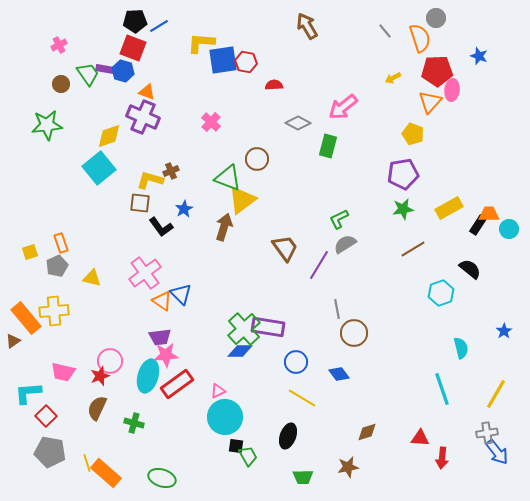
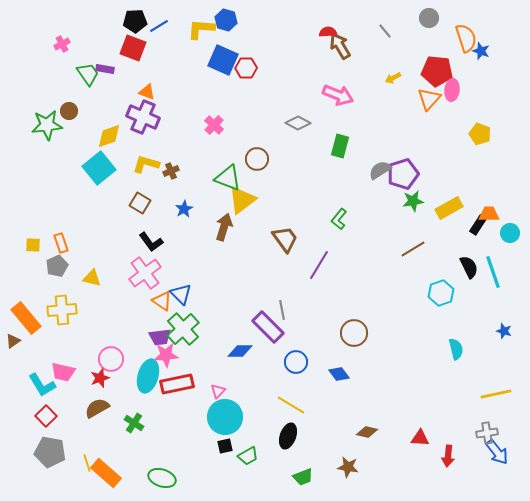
gray circle at (436, 18): moved 7 px left
brown arrow at (307, 26): moved 33 px right, 20 px down
orange semicircle at (420, 38): moved 46 px right
yellow L-shape at (201, 43): moved 14 px up
pink cross at (59, 45): moved 3 px right, 1 px up
blue star at (479, 56): moved 2 px right, 5 px up
blue square at (223, 60): rotated 32 degrees clockwise
red hexagon at (246, 62): moved 6 px down; rotated 10 degrees counterclockwise
blue hexagon at (123, 71): moved 103 px right, 51 px up
red pentagon at (437, 71): rotated 8 degrees clockwise
brown circle at (61, 84): moved 8 px right, 27 px down
red semicircle at (274, 85): moved 54 px right, 53 px up
orange triangle at (430, 102): moved 1 px left, 3 px up
pink arrow at (343, 107): moved 5 px left, 12 px up; rotated 120 degrees counterclockwise
pink cross at (211, 122): moved 3 px right, 3 px down
yellow pentagon at (413, 134): moved 67 px right
green rectangle at (328, 146): moved 12 px right
purple pentagon at (403, 174): rotated 8 degrees counterclockwise
yellow L-shape at (150, 180): moved 4 px left, 16 px up
brown square at (140, 203): rotated 25 degrees clockwise
green star at (403, 209): moved 10 px right, 8 px up
green L-shape at (339, 219): rotated 25 degrees counterclockwise
black L-shape at (161, 227): moved 10 px left, 15 px down
cyan circle at (509, 229): moved 1 px right, 4 px down
gray semicircle at (345, 244): moved 35 px right, 74 px up
brown trapezoid at (285, 248): moved 9 px up
yellow square at (30, 252): moved 3 px right, 7 px up; rotated 21 degrees clockwise
black semicircle at (470, 269): moved 1 px left, 2 px up; rotated 25 degrees clockwise
gray line at (337, 309): moved 55 px left, 1 px down
yellow cross at (54, 311): moved 8 px right, 1 px up
purple rectangle at (268, 327): rotated 36 degrees clockwise
green cross at (244, 329): moved 61 px left
blue star at (504, 331): rotated 21 degrees counterclockwise
cyan semicircle at (461, 348): moved 5 px left, 1 px down
pink circle at (110, 361): moved 1 px right, 2 px up
red star at (100, 376): moved 2 px down
red rectangle at (177, 384): rotated 24 degrees clockwise
cyan line at (442, 389): moved 51 px right, 117 px up
pink triangle at (218, 391): rotated 21 degrees counterclockwise
cyan L-shape at (28, 393): moved 14 px right, 8 px up; rotated 116 degrees counterclockwise
yellow line at (496, 394): rotated 48 degrees clockwise
yellow line at (302, 398): moved 11 px left, 7 px down
brown semicircle at (97, 408): rotated 35 degrees clockwise
green cross at (134, 423): rotated 18 degrees clockwise
brown diamond at (367, 432): rotated 30 degrees clockwise
black square at (236, 446): moved 11 px left; rotated 21 degrees counterclockwise
green trapezoid at (248, 456): rotated 90 degrees clockwise
red arrow at (442, 458): moved 6 px right, 2 px up
brown star at (348, 467): rotated 20 degrees clockwise
green trapezoid at (303, 477): rotated 20 degrees counterclockwise
